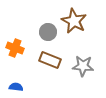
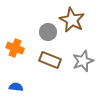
brown star: moved 2 px left, 1 px up
gray star: moved 5 px up; rotated 25 degrees counterclockwise
